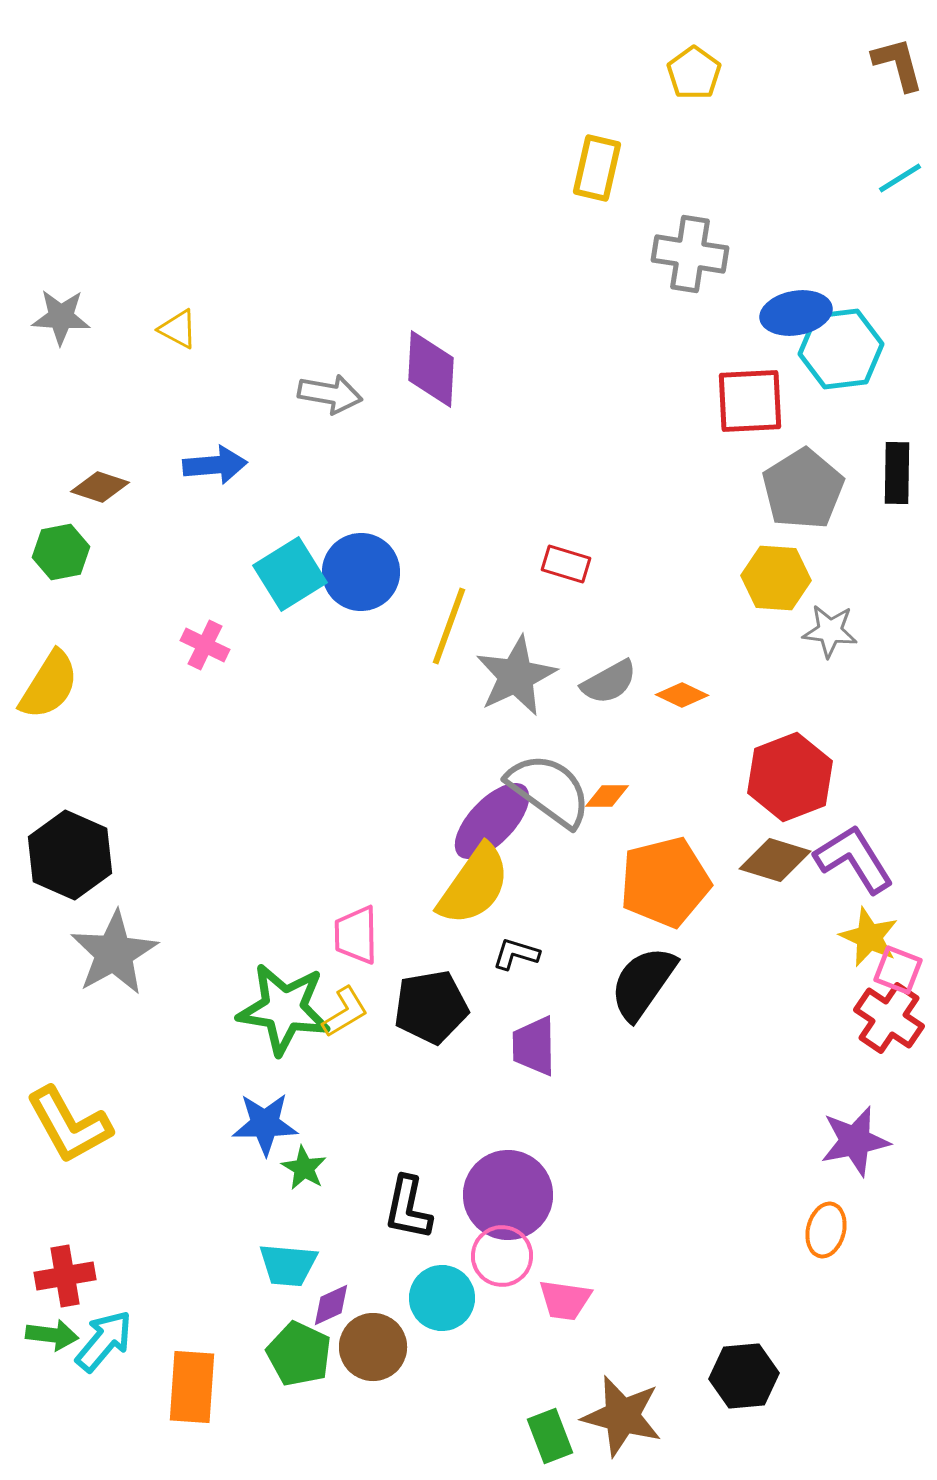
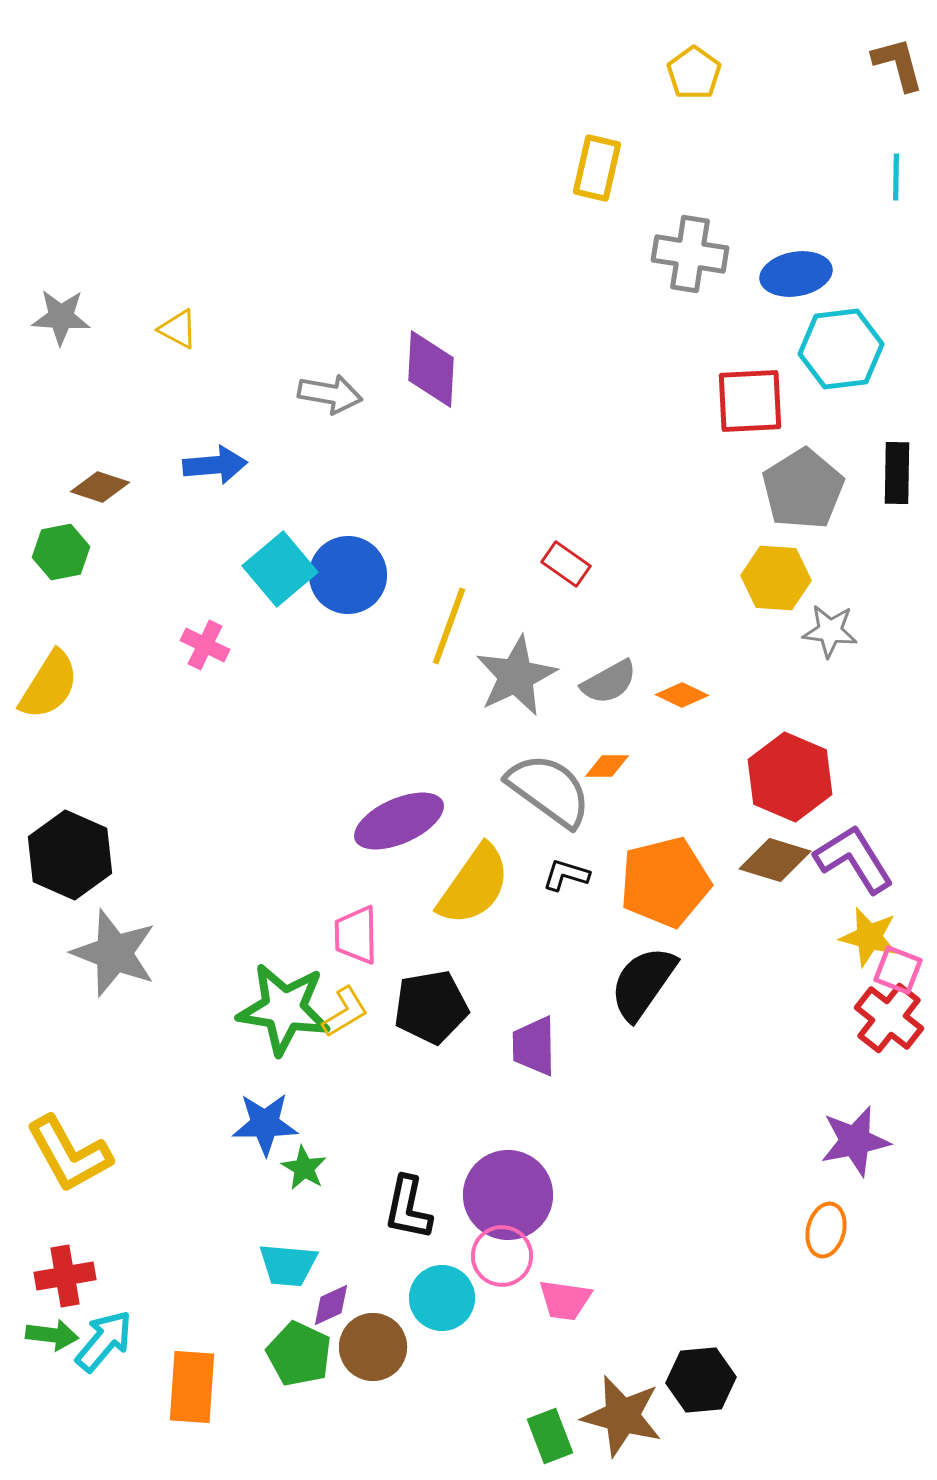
cyan line at (900, 178): moved 4 px left, 1 px up; rotated 57 degrees counterclockwise
blue ellipse at (796, 313): moved 39 px up
red rectangle at (566, 564): rotated 18 degrees clockwise
blue circle at (361, 572): moved 13 px left, 3 px down
cyan square at (290, 574): moved 10 px left, 5 px up; rotated 8 degrees counterclockwise
red hexagon at (790, 777): rotated 16 degrees counterclockwise
orange diamond at (607, 796): moved 30 px up
purple ellipse at (492, 821): moved 93 px left; rotated 22 degrees clockwise
yellow star at (869, 937): rotated 10 degrees counterclockwise
gray star at (114, 953): rotated 22 degrees counterclockwise
black L-shape at (516, 954): moved 50 px right, 79 px up
red cross at (889, 1018): rotated 4 degrees clockwise
yellow L-shape at (69, 1125): moved 29 px down
black hexagon at (744, 1376): moved 43 px left, 4 px down
